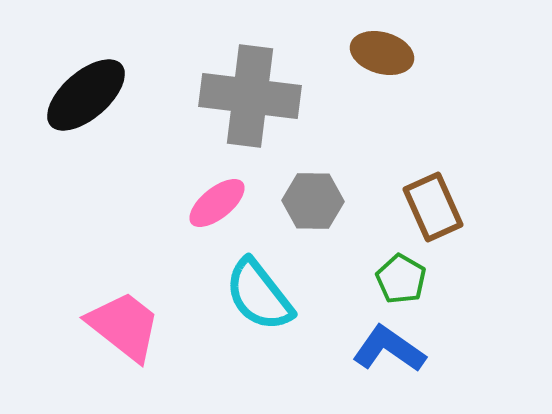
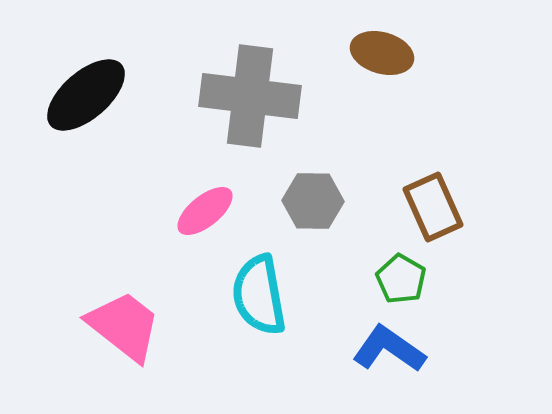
pink ellipse: moved 12 px left, 8 px down
cyan semicircle: rotated 28 degrees clockwise
